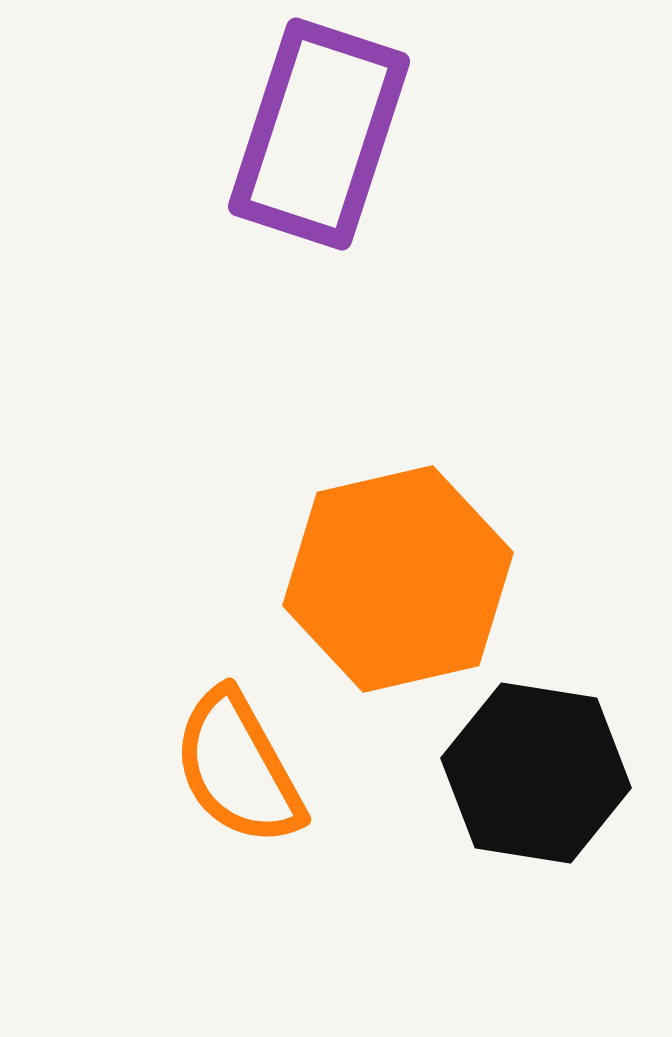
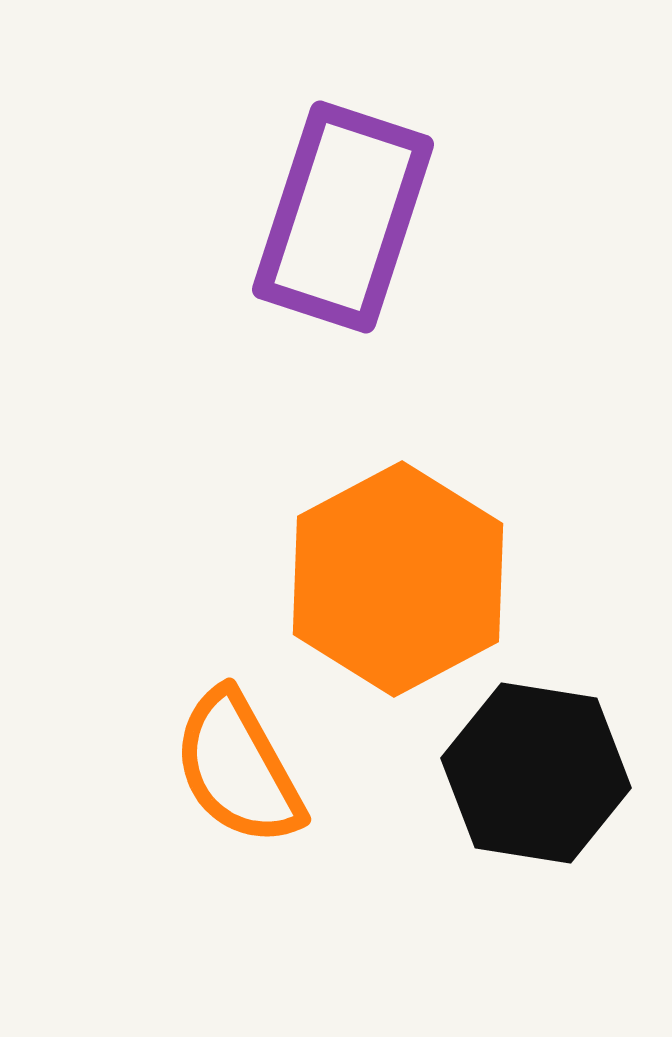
purple rectangle: moved 24 px right, 83 px down
orange hexagon: rotated 15 degrees counterclockwise
